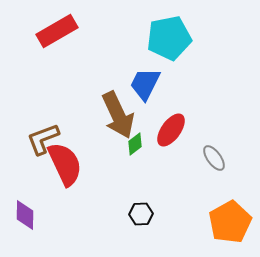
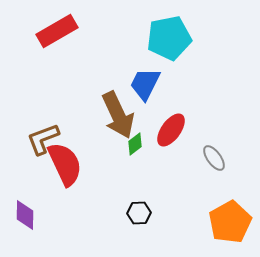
black hexagon: moved 2 px left, 1 px up
